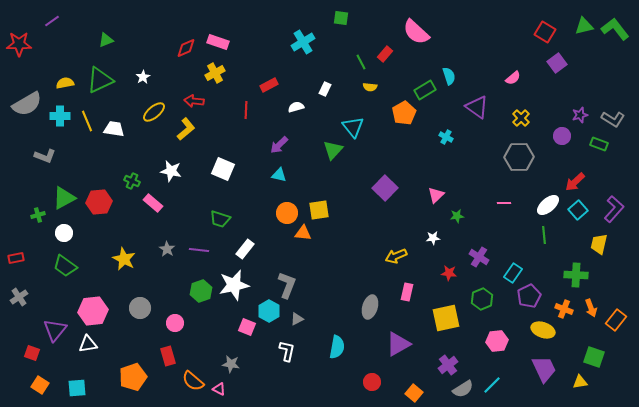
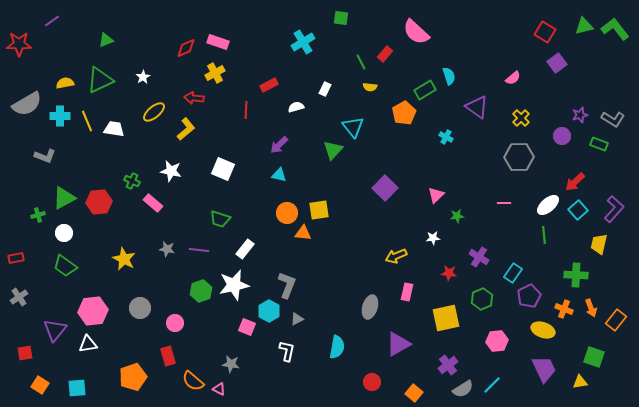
red arrow at (194, 101): moved 3 px up
gray star at (167, 249): rotated 21 degrees counterclockwise
red square at (32, 353): moved 7 px left; rotated 28 degrees counterclockwise
